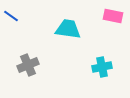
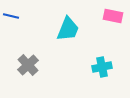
blue line: rotated 21 degrees counterclockwise
cyan trapezoid: rotated 104 degrees clockwise
gray cross: rotated 20 degrees counterclockwise
